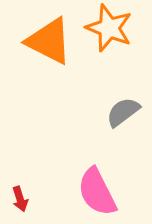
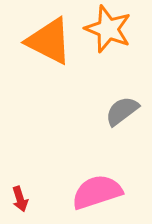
orange star: moved 1 px left, 1 px down
gray semicircle: moved 1 px left, 1 px up
pink semicircle: rotated 99 degrees clockwise
